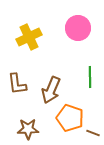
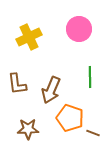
pink circle: moved 1 px right, 1 px down
